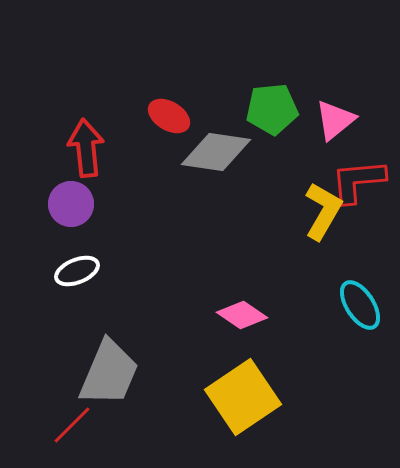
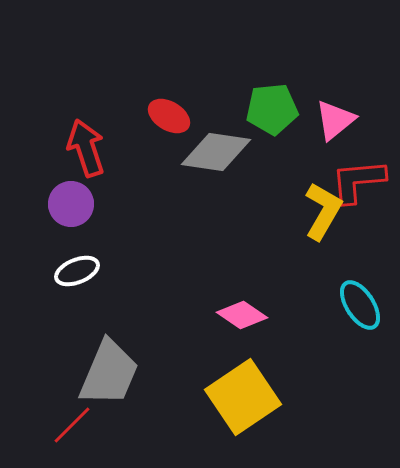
red arrow: rotated 12 degrees counterclockwise
